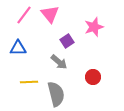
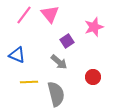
blue triangle: moved 1 px left, 7 px down; rotated 24 degrees clockwise
